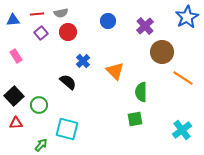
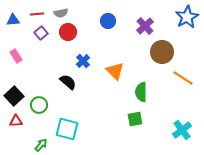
red triangle: moved 2 px up
